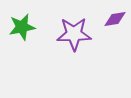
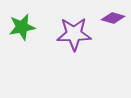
purple diamond: moved 2 px left, 1 px up; rotated 25 degrees clockwise
